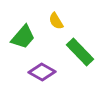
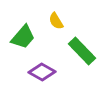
green rectangle: moved 2 px right, 1 px up
